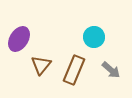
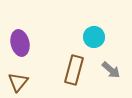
purple ellipse: moved 1 px right, 4 px down; rotated 45 degrees counterclockwise
brown triangle: moved 23 px left, 17 px down
brown rectangle: rotated 8 degrees counterclockwise
